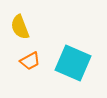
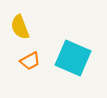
cyan square: moved 5 px up
